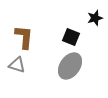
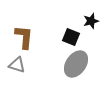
black star: moved 4 px left, 3 px down
gray ellipse: moved 6 px right, 2 px up
